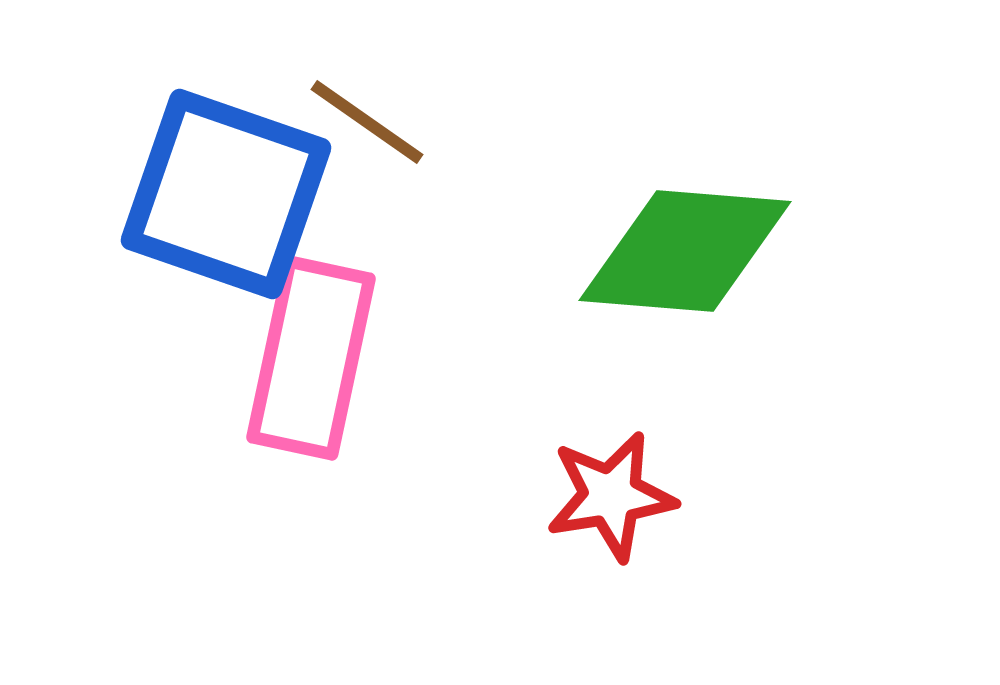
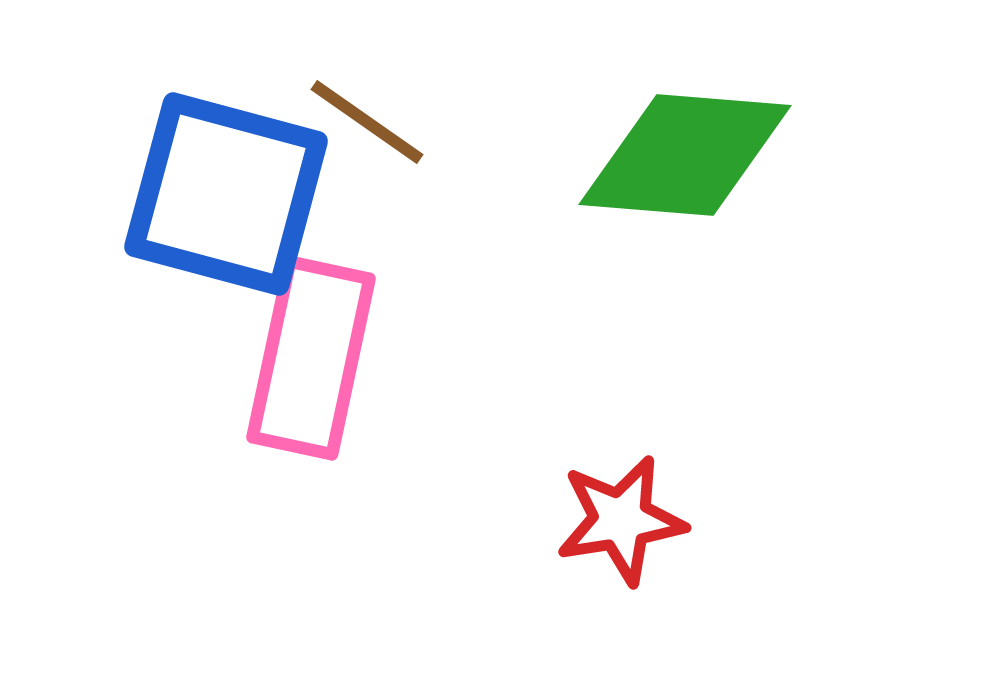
blue square: rotated 4 degrees counterclockwise
green diamond: moved 96 px up
red star: moved 10 px right, 24 px down
